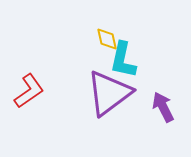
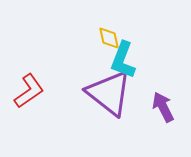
yellow diamond: moved 2 px right, 1 px up
cyan L-shape: rotated 9 degrees clockwise
purple triangle: rotated 45 degrees counterclockwise
